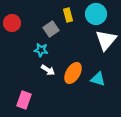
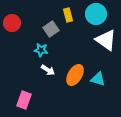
white triangle: rotated 35 degrees counterclockwise
orange ellipse: moved 2 px right, 2 px down
